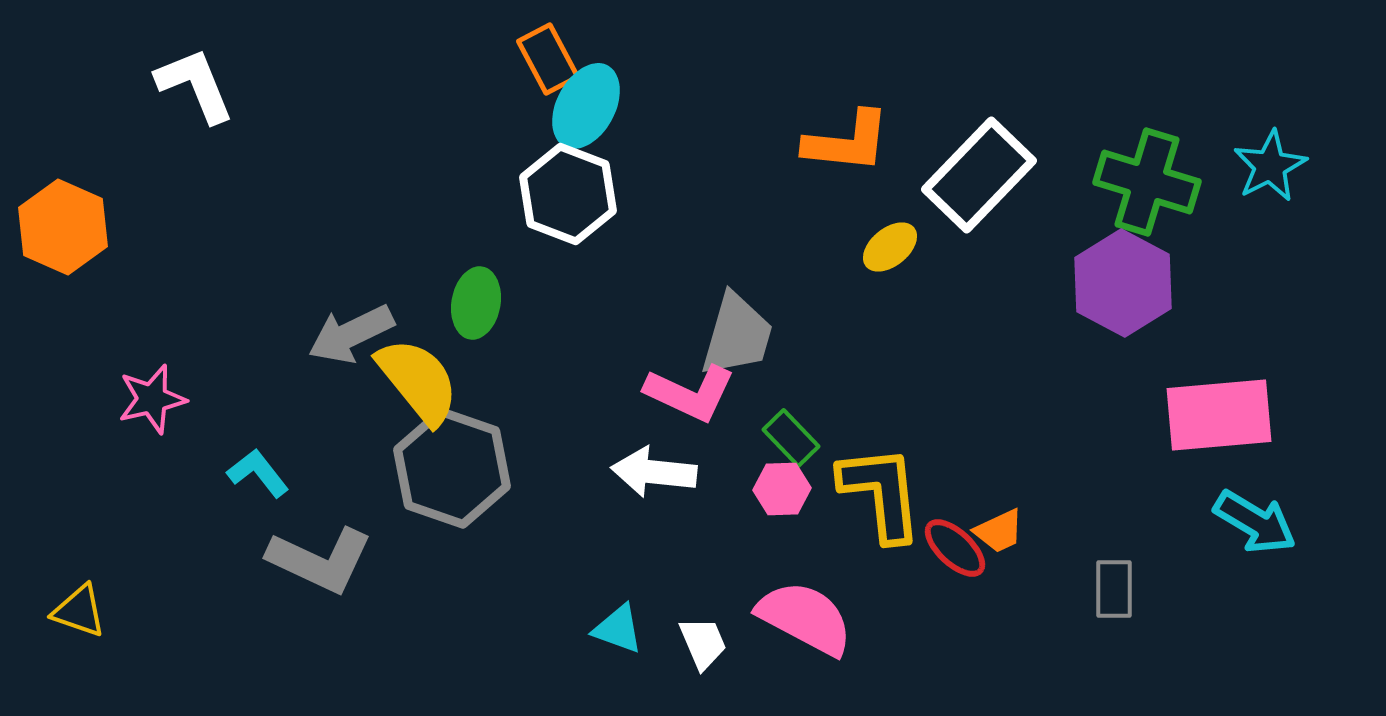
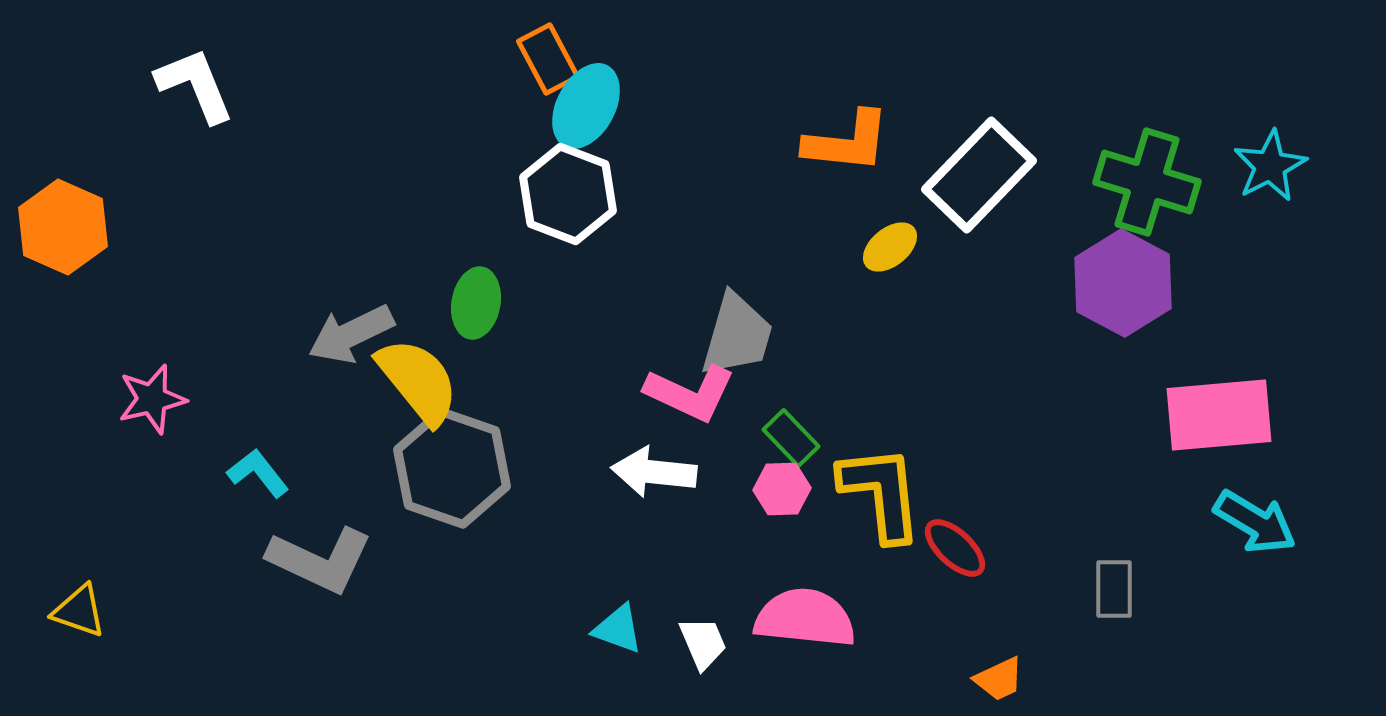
orange trapezoid: moved 148 px down
pink semicircle: rotated 22 degrees counterclockwise
